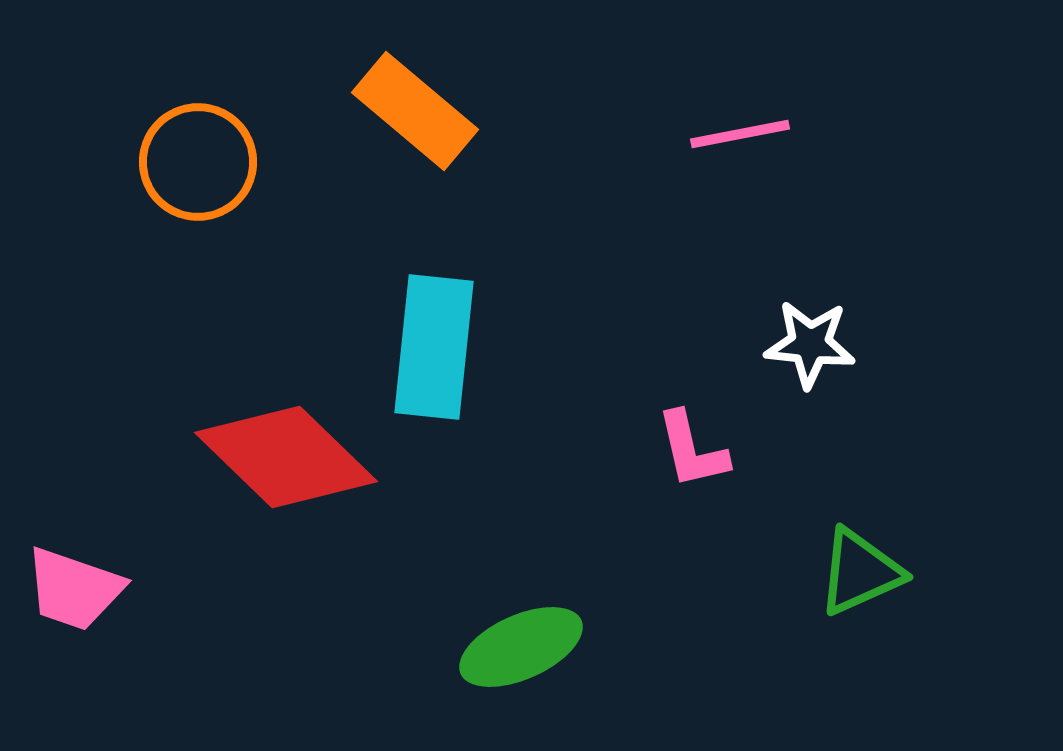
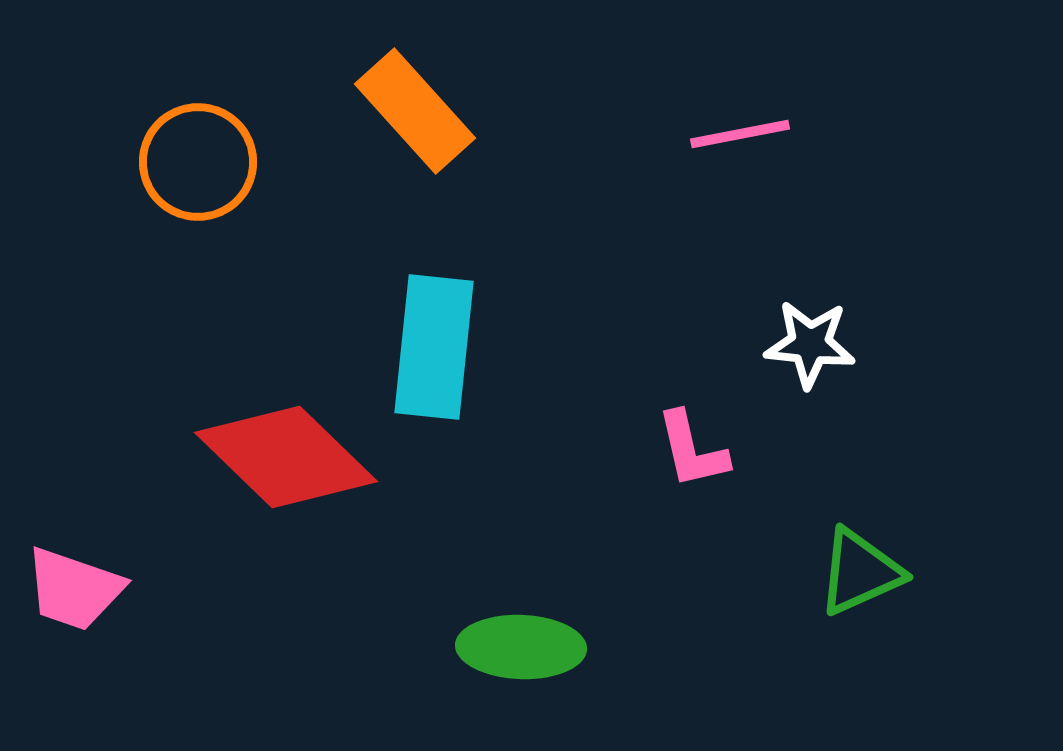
orange rectangle: rotated 8 degrees clockwise
green ellipse: rotated 26 degrees clockwise
